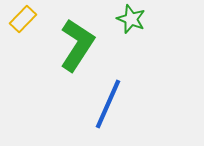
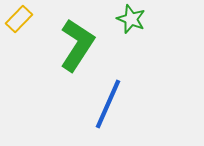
yellow rectangle: moved 4 px left
